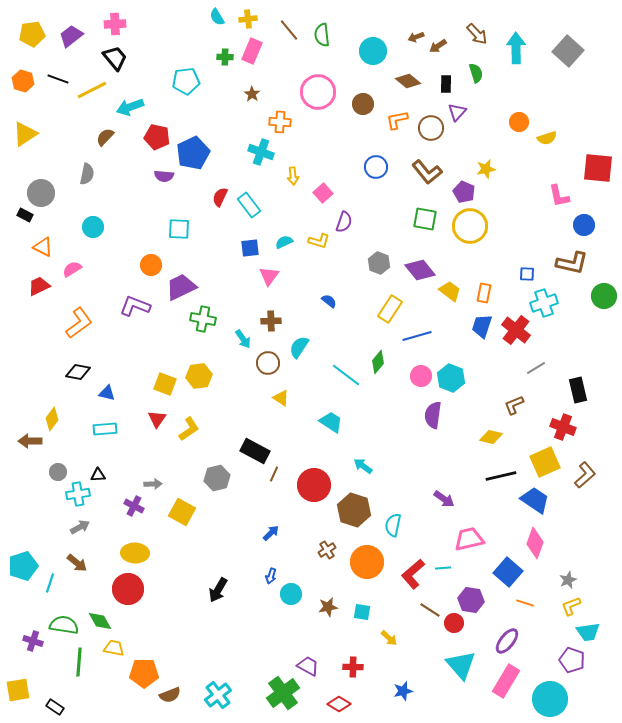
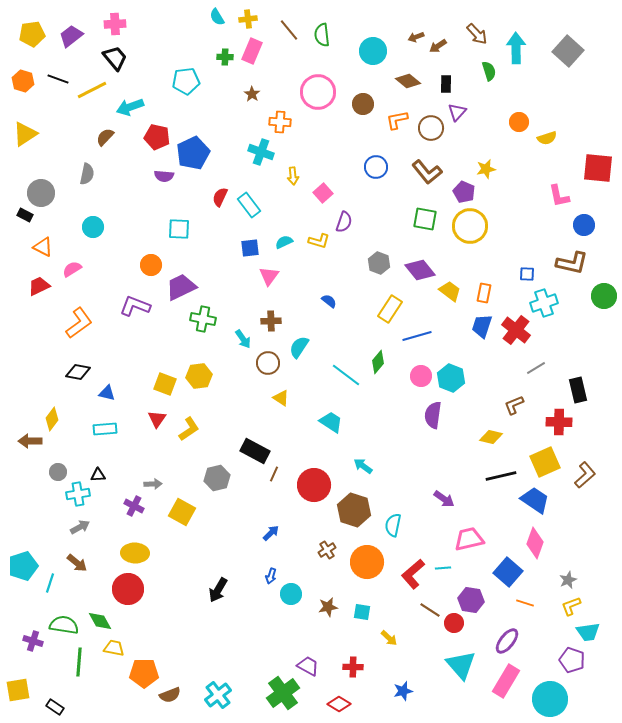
green semicircle at (476, 73): moved 13 px right, 2 px up
red cross at (563, 427): moved 4 px left, 5 px up; rotated 20 degrees counterclockwise
